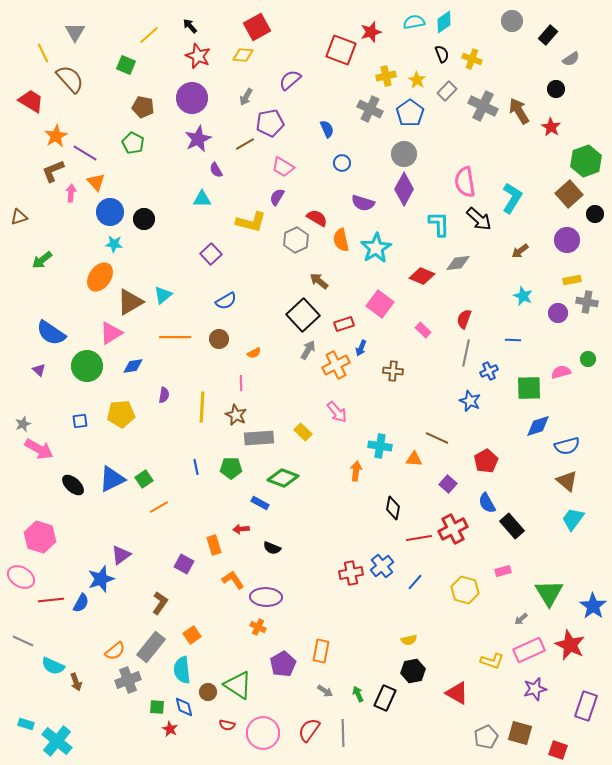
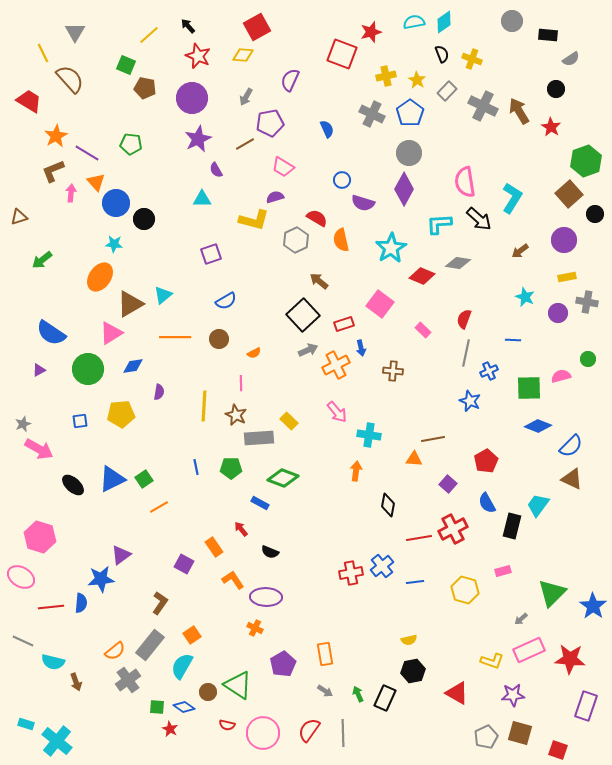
black arrow at (190, 26): moved 2 px left
black rectangle at (548, 35): rotated 54 degrees clockwise
red square at (341, 50): moved 1 px right, 4 px down
purple semicircle at (290, 80): rotated 25 degrees counterclockwise
red trapezoid at (31, 101): moved 2 px left
brown pentagon at (143, 107): moved 2 px right, 19 px up
gray cross at (370, 109): moved 2 px right, 5 px down
green pentagon at (133, 143): moved 2 px left, 1 px down; rotated 20 degrees counterclockwise
purple line at (85, 153): moved 2 px right
gray circle at (404, 154): moved 5 px right, 1 px up
blue circle at (342, 163): moved 17 px down
purple semicircle at (277, 197): moved 2 px left; rotated 42 degrees clockwise
blue circle at (110, 212): moved 6 px right, 9 px up
yellow L-shape at (251, 222): moved 3 px right, 2 px up
cyan L-shape at (439, 224): rotated 92 degrees counterclockwise
purple circle at (567, 240): moved 3 px left
cyan star at (376, 248): moved 15 px right
purple square at (211, 254): rotated 25 degrees clockwise
gray diamond at (458, 263): rotated 15 degrees clockwise
yellow rectangle at (572, 280): moved 5 px left, 3 px up
cyan star at (523, 296): moved 2 px right, 1 px down
brown triangle at (130, 302): moved 2 px down
blue arrow at (361, 348): rotated 35 degrees counterclockwise
gray arrow at (308, 350): rotated 36 degrees clockwise
green circle at (87, 366): moved 1 px right, 3 px down
purple triangle at (39, 370): rotated 48 degrees clockwise
pink semicircle at (561, 372): moved 4 px down
purple semicircle at (164, 395): moved 5 px left, 3 px up
yellow line at (202, 407): moved 2 px right, 1 px up
blue diamond at (538, 426): rotated 40 degrees clockwise
yellow rectangle at (303, 432): moved 14 px left, 11 px up
brown line at (437, 438): moved 4 px left, 1 px down; rotated 35 degrees counterclockwise
cyan cross at (380, 446): moved 11 px left, 11 px up
blue semicircle at (567, 446): moved 4 px right; rotated 30 degrees counterclockwise
brown triangle at (567, 481): moved 5 px right, 2 px up; rotated 15 degrees counterclockwise
black diamond at (393, 508): moved 5 px left, 3 px up
cyan trapezoid at (573, 519): moved 35 px left, 14 px up
black rectangle at (512, 526): rotated 55 degrees clockwise
red arrow at (241, 529): rotated 56 degrees clockwise
orange rectangle at (214, 545): moved 2 px down; rotated 18 degrees counterclockwise
black semicircle at (272, 548): moved 2 px left, 4 px down
blue star at (101, 579): rotated 12 degrees clockwise
blue line at (415, 582): rotated 42 degrees clockwise
green triangle at (549, 593): moved 3 px right; rotated 16 degrees clockwise
red line at (51, 600): moved 7 px down
blue semicircle at (81, 603): rotated 24 degrees counterclockwise
orange cross at (258, 627): moved 3 px left, 1 px down
red star at (570, 645): moved 14 px down; rotated 20 degrees counterclockwise
gray rectangle at (151, 647): moved 1 px left, 2 px up
orange rectangle at (321, 651): moved 4 px right, 3 px down; rotated 20 degrees counterclockwise
cyan semicircle at (53, 666): moved 4 px up; rotated 10 degrees counterclockwise
cyan semicircle at (182, 670): moved 4 px up; rotated 36 degrees clockwise
gray cross at (128, 680): rotated 15 degrees counterclockwise
purple star at (535, 689): moved 22 px left, 6 px down; rotated 10 degrees clockwise
blue diamond at (184, 707): rotated 40 degrees counterclockwise
